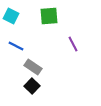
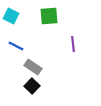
purple line: rotated 21 degrees clockwise
